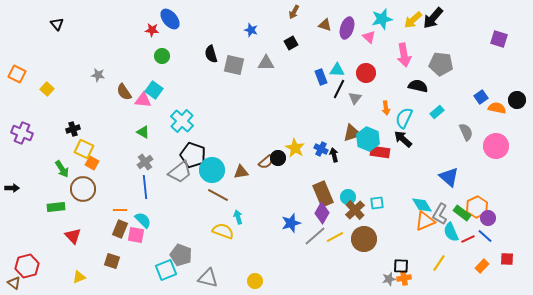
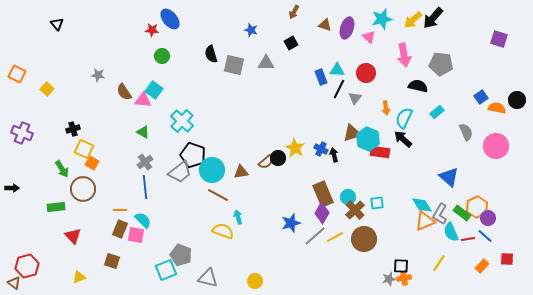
red line at (468, 239): rotated 16 degrees clockwise
